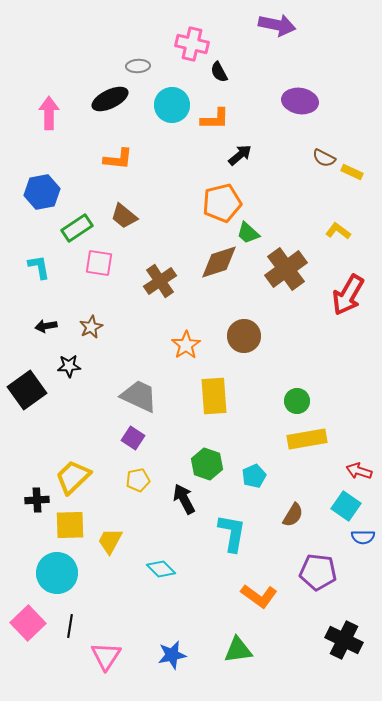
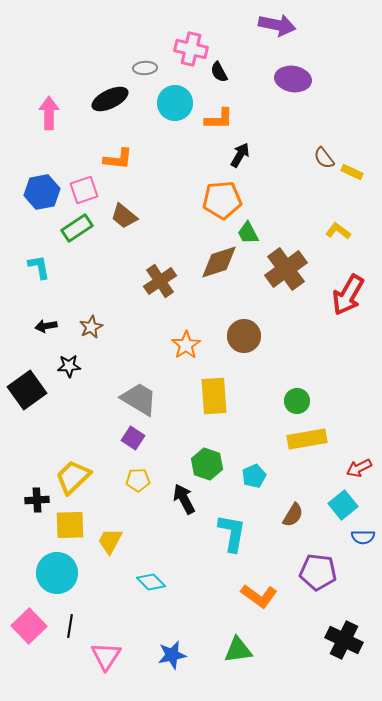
pink cross at (192, 44): moved 1 px left, 5 px down
gray ellipse at (138, 66): moved 7 px right, 2 px down
purple ellipse at (300, 101): moved 7 px left, 22 px up
cyan circle at (172, 105): moved 3 px right, 2 px up
orange L-shape at (215, 119): moved 4 px right
black arrow at (240, 155): rotated 20 degrees counterclockwise
brown semicircle at (324, 158): rotated 25 degrees clockwise
orange pentagon at (222, 203): moved 3 px up; rotated 9 degrees clockwise
green trapezoid at (248, 233): rotated 20 degrees clockwise
pink square at (99, 263): moved 15 px left, 73 px up; rotated 28 degrees counterclockwise
gray trapezoid at (139, 396): moved 3 px down; rotated 6 degrees clockwise
red arrow at (359, 471): moved 3 px up; rotated 45 degrees counterclockwise
yellow pentagon at (138, 480): rotated 10 degrees clockwise
cyan square at (346, 506): moved 3 px left, 1 px up; rotated 16 degrees clockwise
cyan diamond at (161, 569): moved 10 px left, 13 px down
pink square at (28, 623): moved 1 px right, 3 px down
